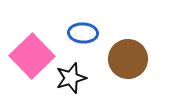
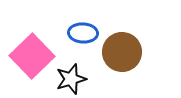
brown circle: moved 6 px left, 7 px up
black star: moved 1 px down
